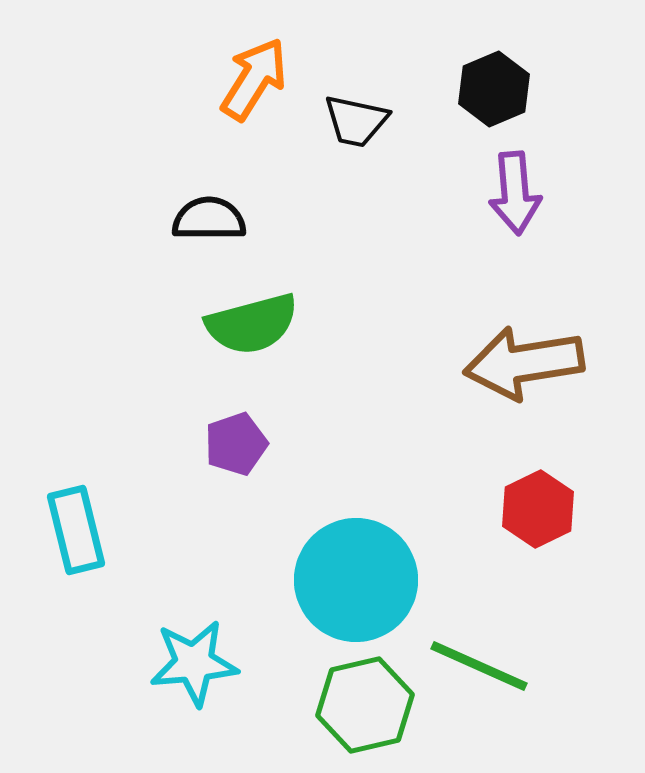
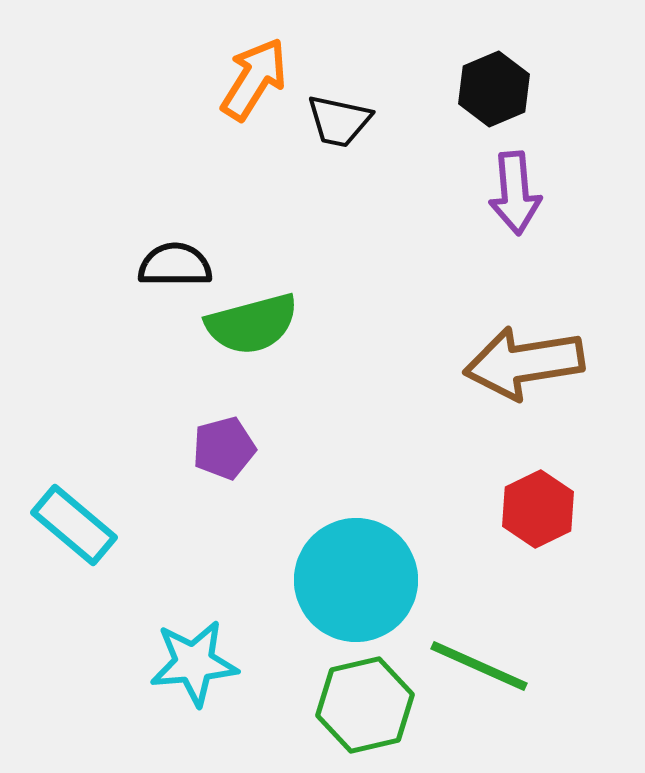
black trapezoid: moved 17 px left
black semicircle: moved 34 px left, 46 px down
purple pentagon: moved 12 px left, 4 px down; rotated 4 degrees clockwise
cyan rectangle: moved 2 px left, 5 px up; rotated 36 degrees counterclockwise
